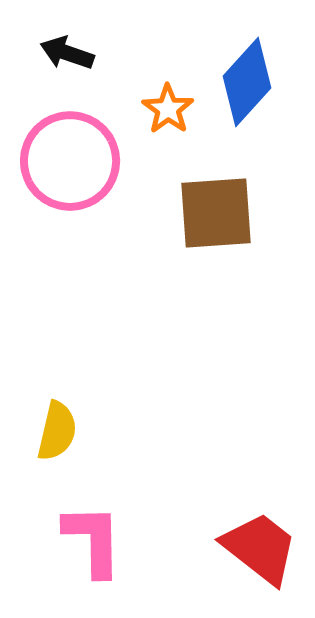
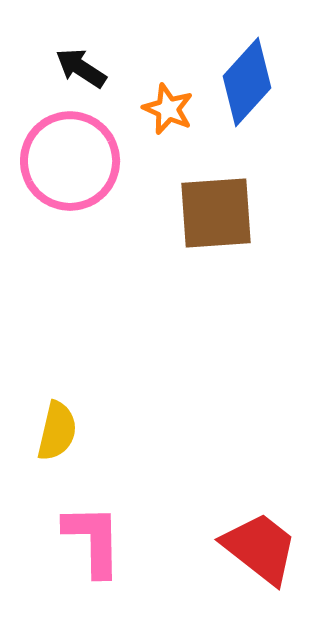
black arrow: moved 14 px right, 15 px down; rotated 14 degrees clockwise
orange star: rotated 12 degrees counterclockwise
